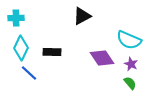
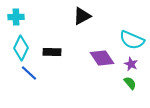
cyan cross: moved 1 px up
cyan semicircle: moved 3 px right
